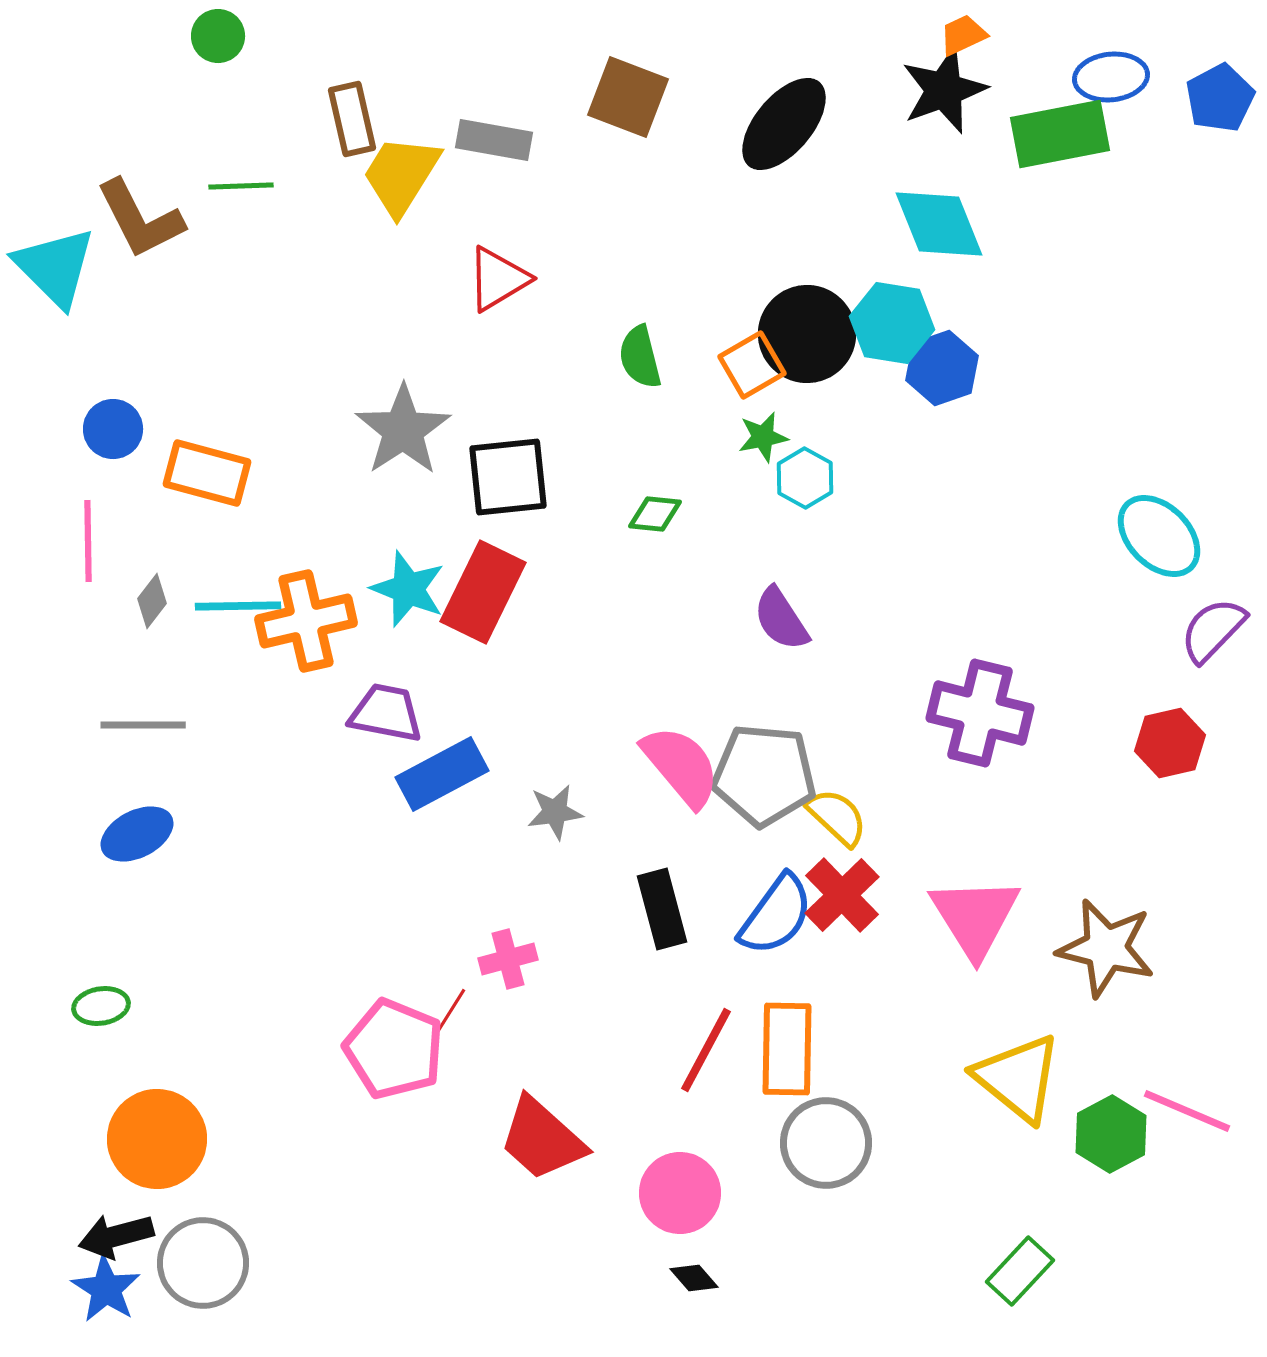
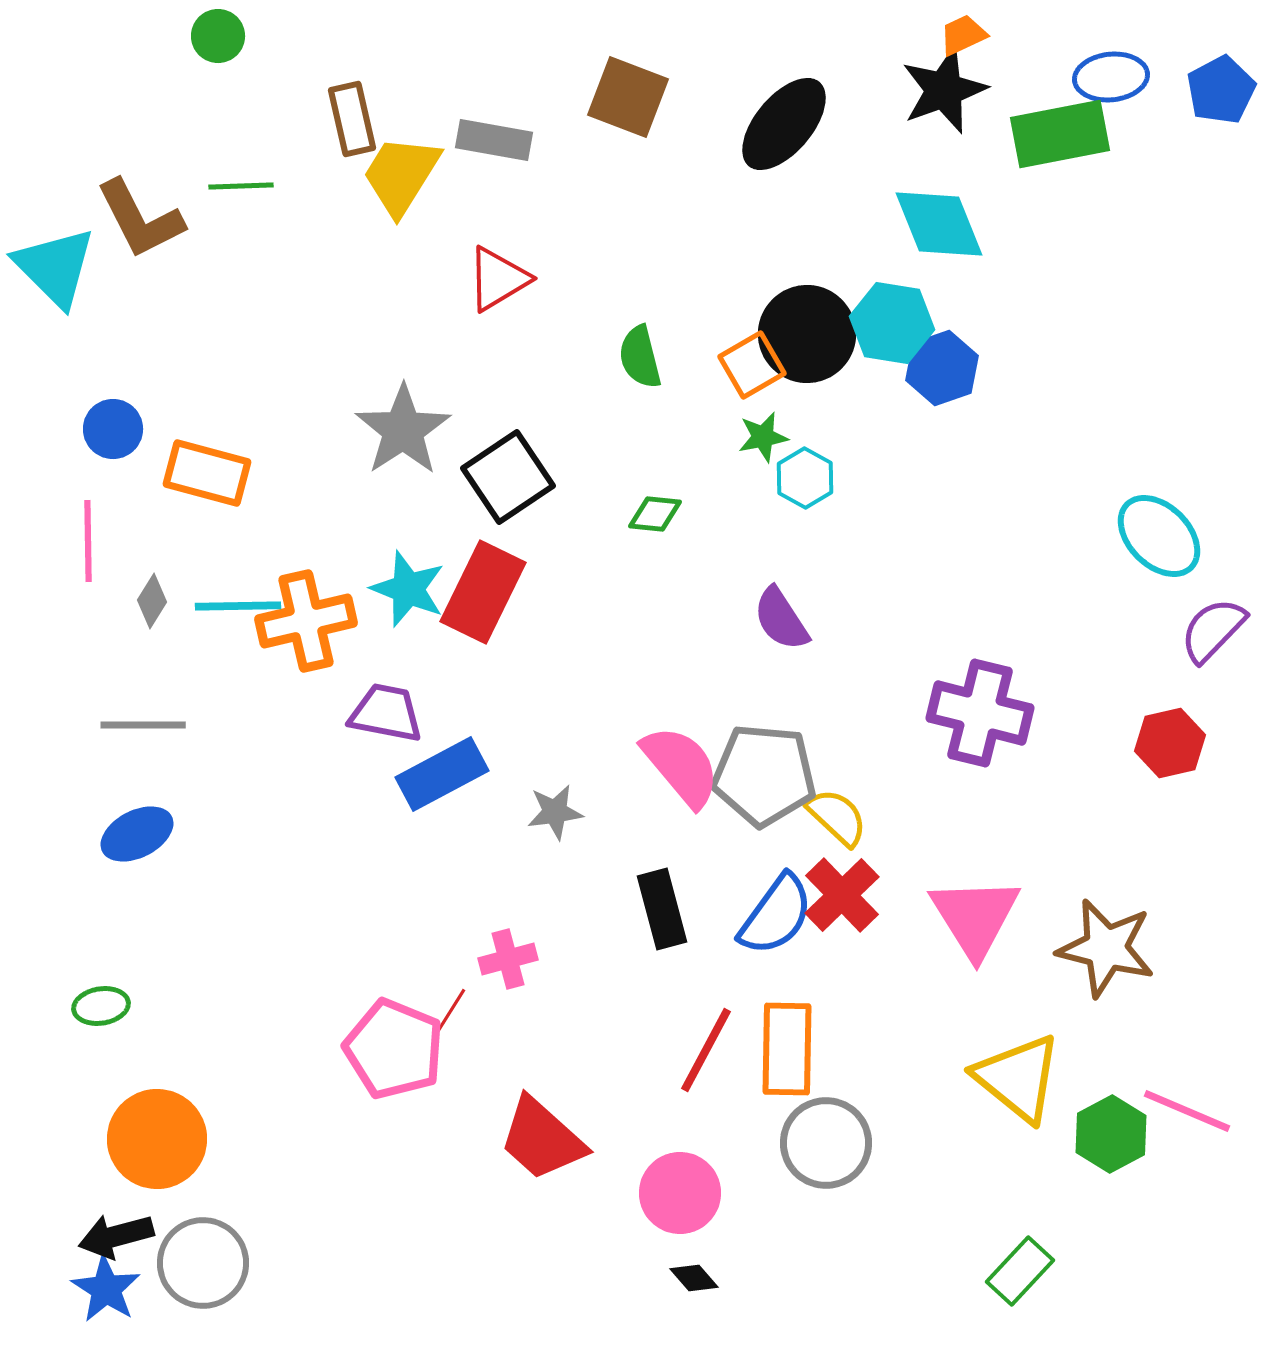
blue pentagon at (1220, 98): moved 1 px right, 8 px up
black square at (508, 477): rotated 28 degrees counterclockwise
gray diamond at (152, 601): rotated 6 degrees counterclockwise
